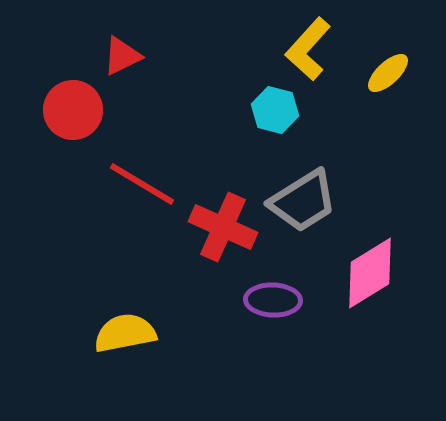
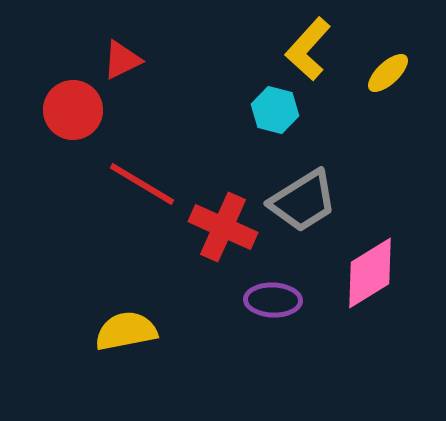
red triangle: moved 4 px down
yellow semicircle: moved 1 px right, 2 px up
